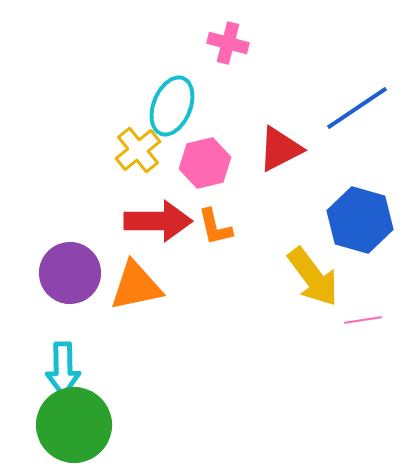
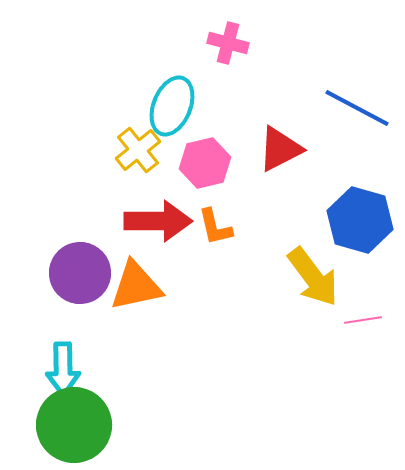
blue line: rotated 62 degrees clockwise
purple circle: moved 10 px right
